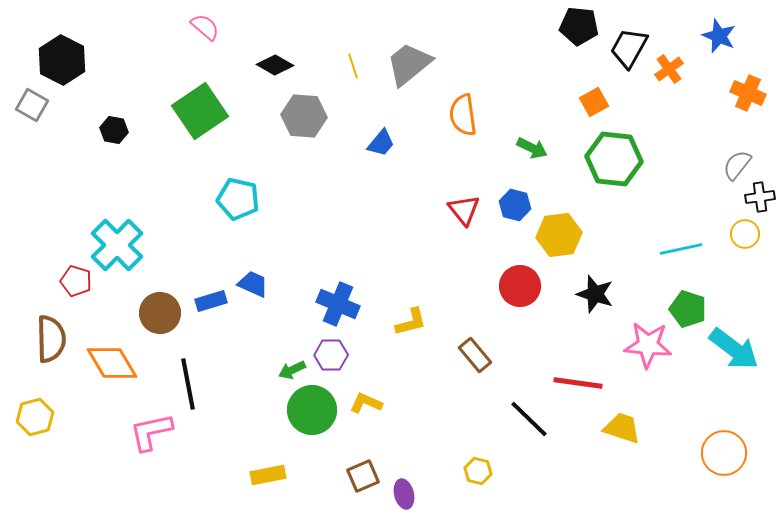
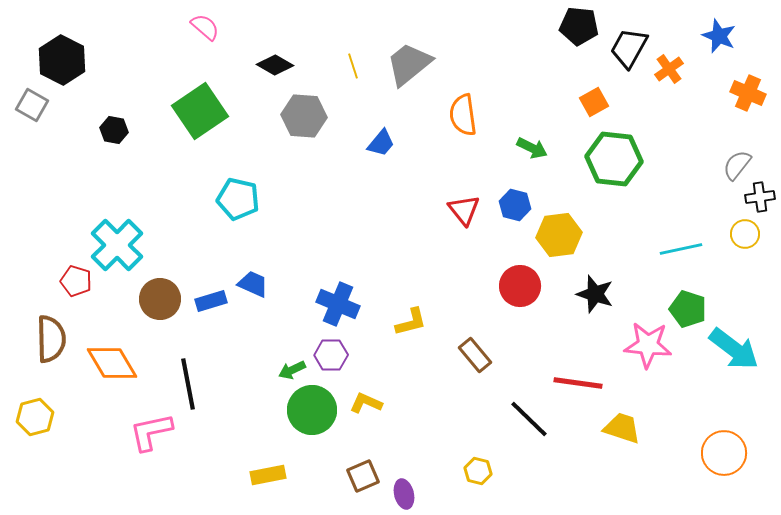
brown circle at (160, 313): moved 14 px up
